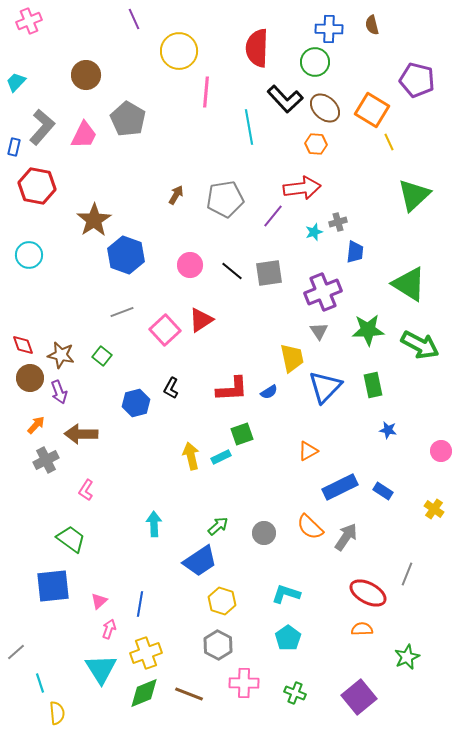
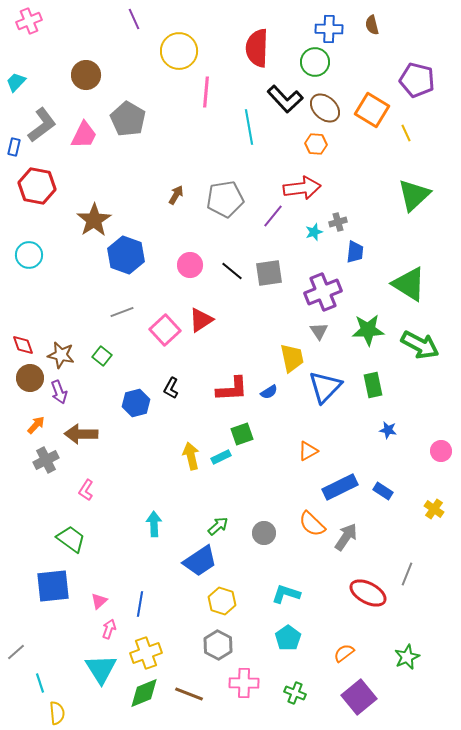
gray L-shape at (42, 127): moved 2 px up; rotated 12 degrees clockwise
yellow line at (389, 142): moved 17 px right, 9 px up
orange semicircle at (310, 527): moved 2 px right, 3 px up
orange semicircle at (362, 629): moved 18 px left, 24 px down; rotated 35 degrees counterclockwise
